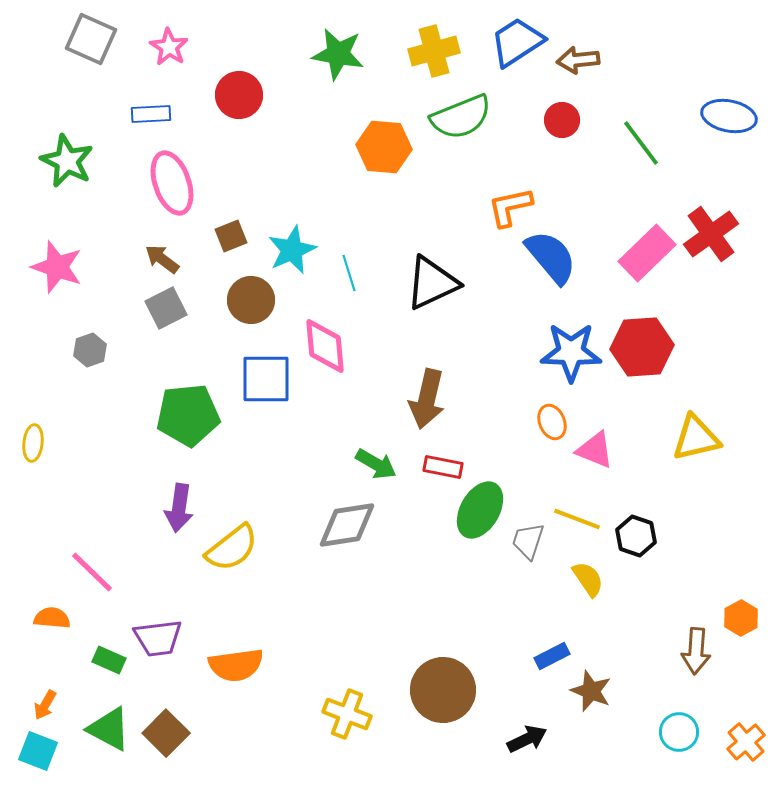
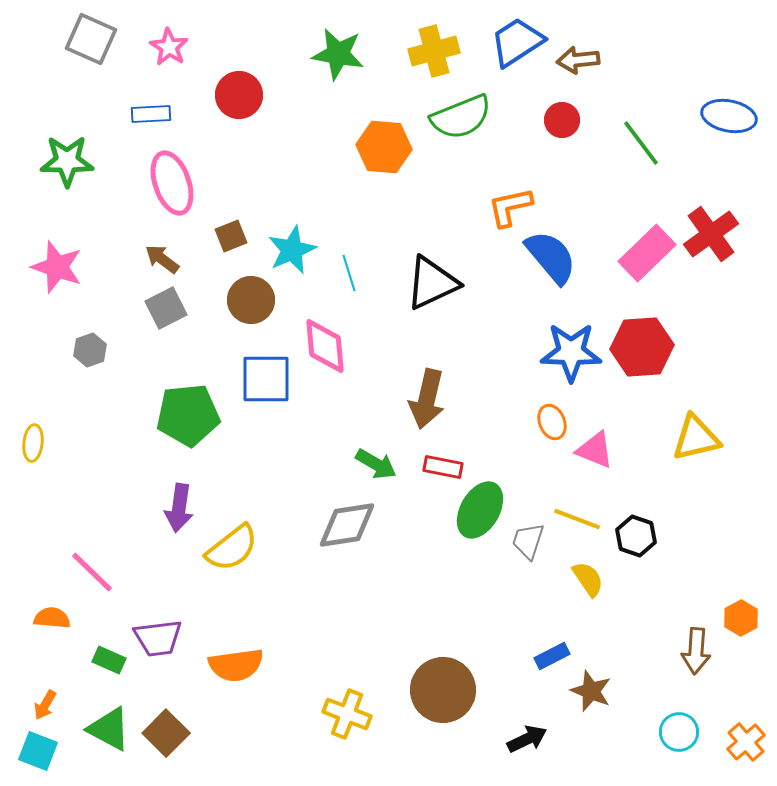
green star at (67, 161): rotated 26 degrees counterclockwise
